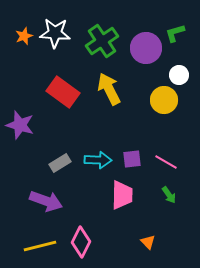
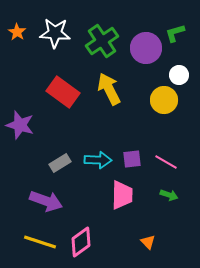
orange star: moved 7 px left, 4 px up; rotated 18 degrees counterclockwise
green arrow: rotated 36 degrees counterclockwise
pink diamond: rotated 28 degrees clockwise
yellow line: moved 4 px up; rotated 32 degrees clockwise
